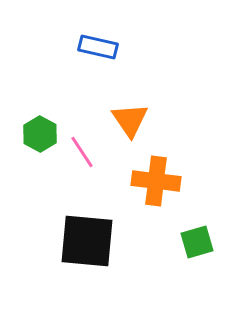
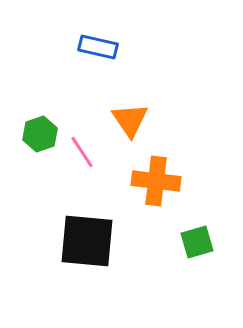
green hexagon: rotated 12 degrees clockwise
